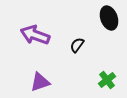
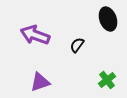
black ellipse: moved 1 px left, 1 px down
